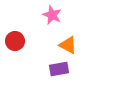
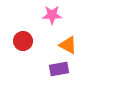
pink star: rotated 24 degrees counterclockwise
red circle: moved 8 px right
